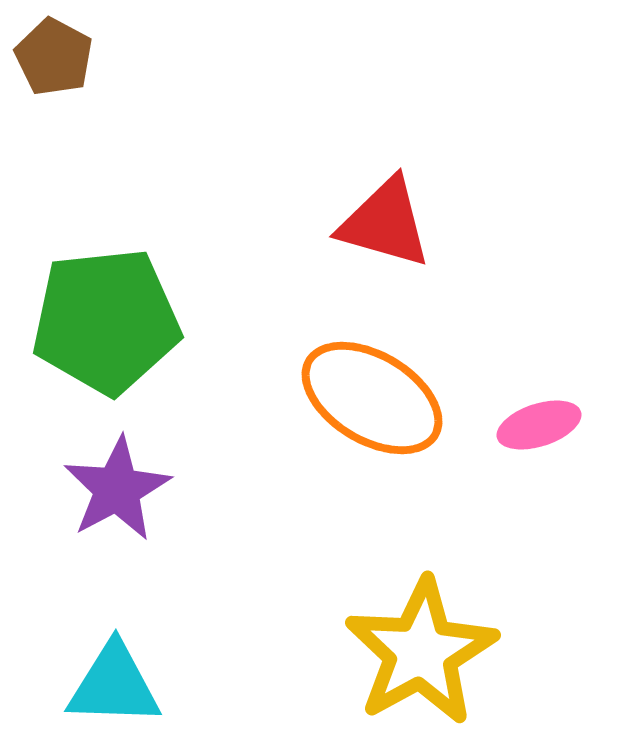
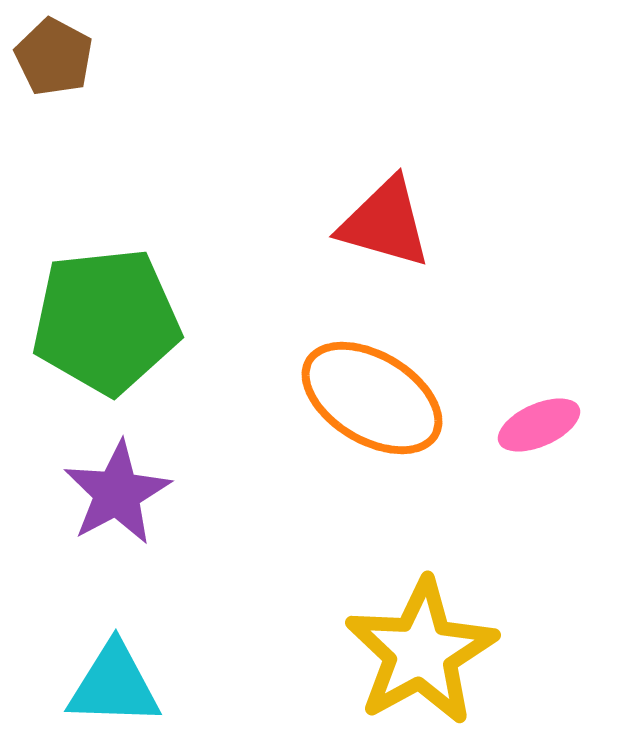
pink ellipse: rotated 6 degrees counterclockwise
purple star: moved 4 px down
